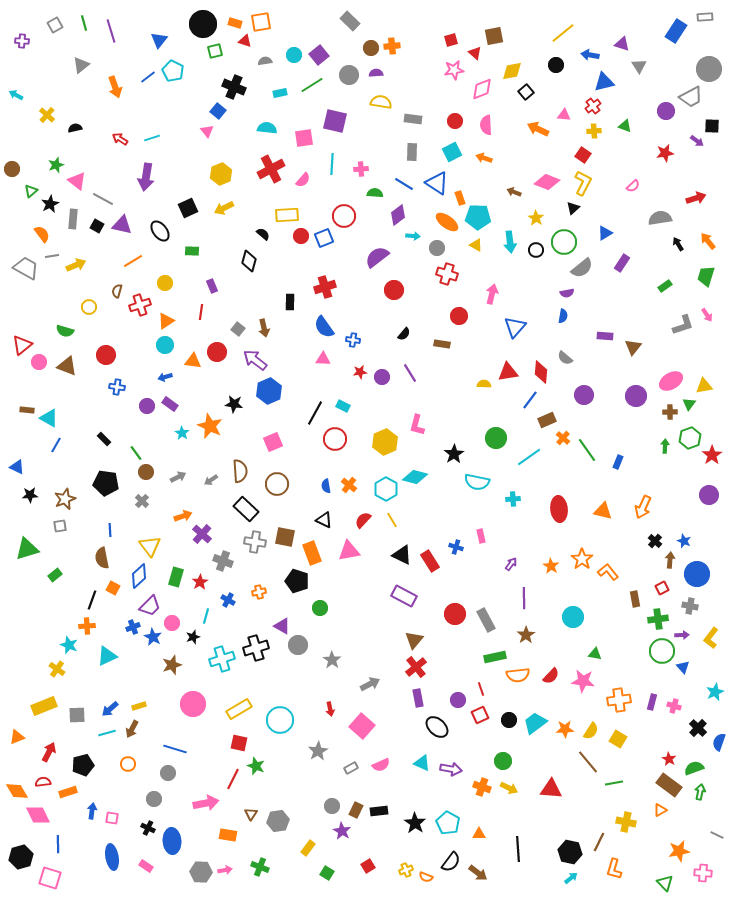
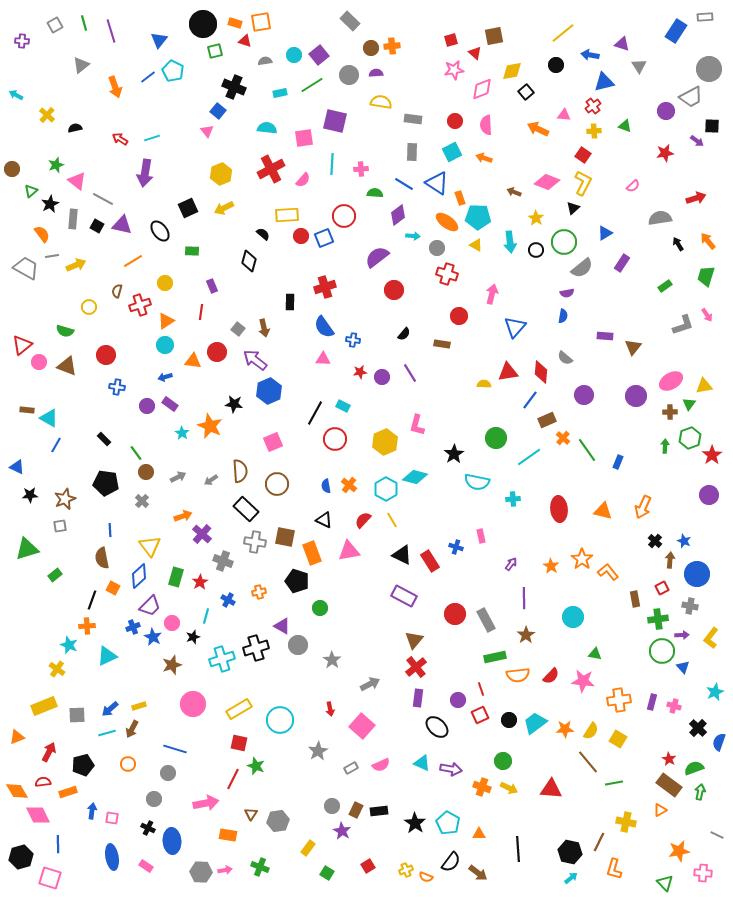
purple arrow at (146, 177): moved 1 px left, 4 px up
purple rectangle at (418, 698): rotated 18 degrees clockwise
